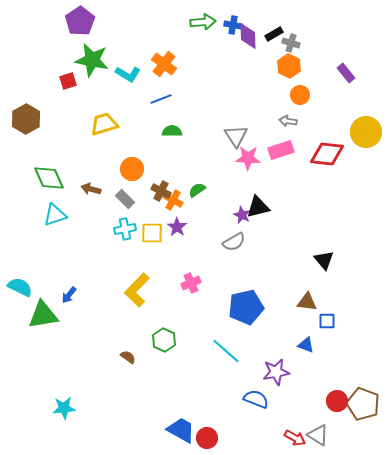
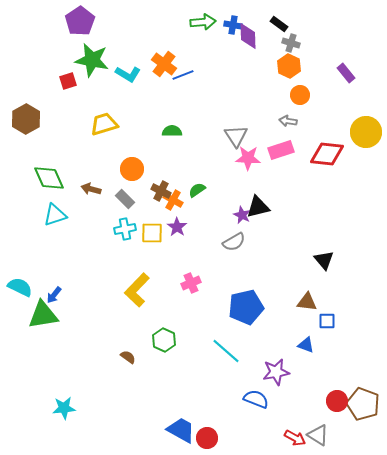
black rectangle at (274, 34): moved 5 px right, 10 px up; rotated 66 degrees clockwise
blue line at (161, 99): moved 22 px right, 24 px up
blue arrow at (69, 295): moved 15 px left
